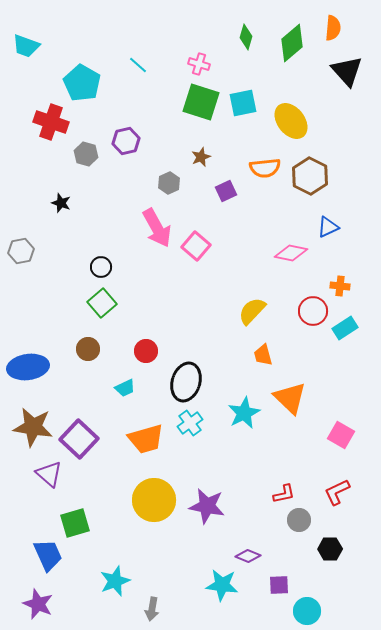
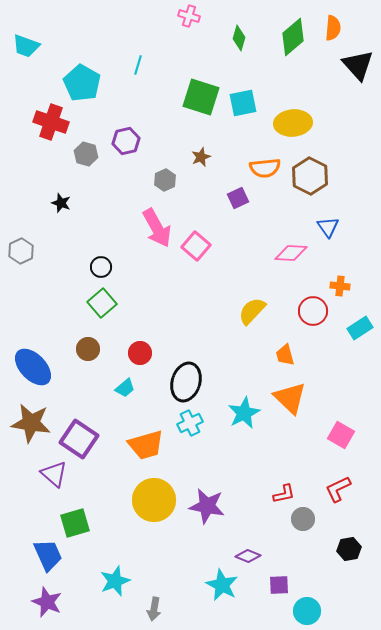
green diamond at (246, 37): moved 7 px left, 1 px down
green diamond at (292, 43): moved 1 px right, 6 px up
pink cross at (199, 64): moved 10 px left, 48 px up
cyan line at (138, 65): rotated 66 degrees clockwise
black triangle at (347, 71): moved 11 px right, 6 px up
green square at (201, 102): moved 5 px up
yellow ellipse at (291, 121): moved 2 px right, 2 px down; rotated 57 degrees counterclockwise
gray hexagon at (169, 183): moved 4 px left, 3 px up
purple square at (226, 191): moved 12 px right, 7 px down
blue triangle at (328, 227): rotated 40 degrees counterclockwise
gray hexagon at (21, 251): rotated 15 degrees counterclockwise
pink diamond at (291, 253): rotated 8 degrees counterclockwise
cyan rectangle at (345, 328): moved 15 px right
red circle at (146, 351): moved 6 px left, 2 px down
orange trapezoid at (263, 355): moved 22 px right
blue ellipse at (28, 367): moved 5 px right; rotated 54 degrees clockwise
cyan trapezoid at (125, 388): rotated 15 degrees counterclockwise
cyan cross at (190, 423): rotated 10 degrees clockwise
brown star at (33, 427): moved 2 px left, 4 px up
purple square at (79, 439): rotated 9 degrees counterclockwise
orange trapezoid at (146, 439): moved 6 px down
purple triangle at (49, 474): moved 5 px right
red L-shape at (337, 492): moved 1 px right, 3 px up
gray circle at (299, 520): moved 4 px right, 1 px up
black hexagon at (330, 549): moved 19 px right; rotated 10 degrees counterclockwise
cyan star at (222, 585): rotated 20 degrees clockwise
purple star at (38, 604): moved 9 px right, 2 px up
gray arrow at (152, 609): moved 2 px right
